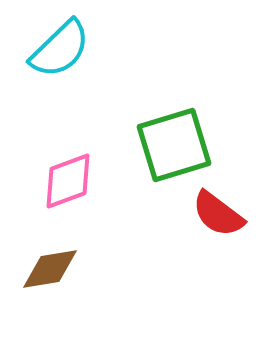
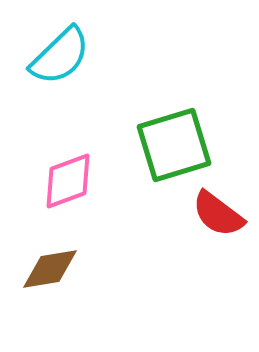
cyan semicircle: moved 7 px down
